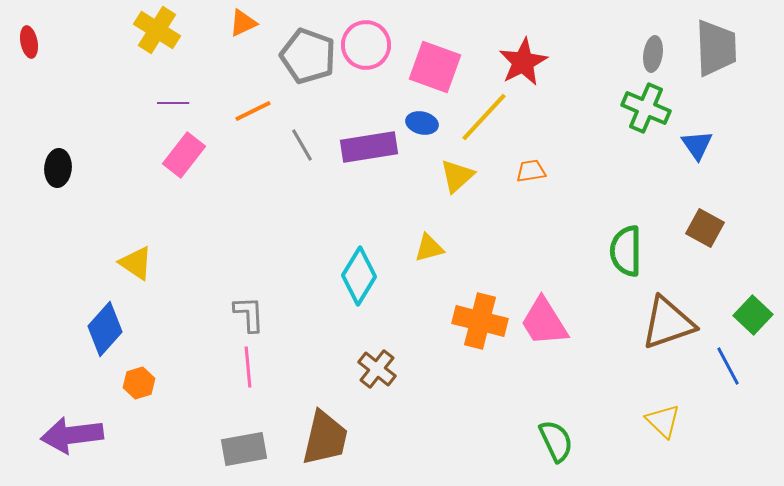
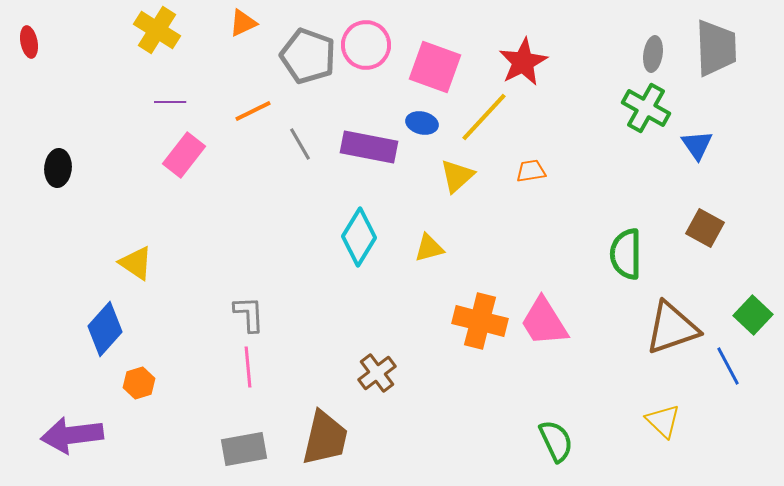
purple line at (173, 103): moved 3 px left, 1 px up
green cross at (646, 108): rotated 6 degrees clockwise
gray line at (302, 145): moved 2 px left, 1 px up
purple rectangle at (369, 147): rotated 20 degrees clockwise
green semicircle at (626, 251): moved 3 px down
cyan diamond at (359, 276): moved 39 px up
brown triangle at (668, 323): moved 4 px right, 5 px down
brown cross at (377, 369): moved 4 px down; rotated 15 degrees clockwise
